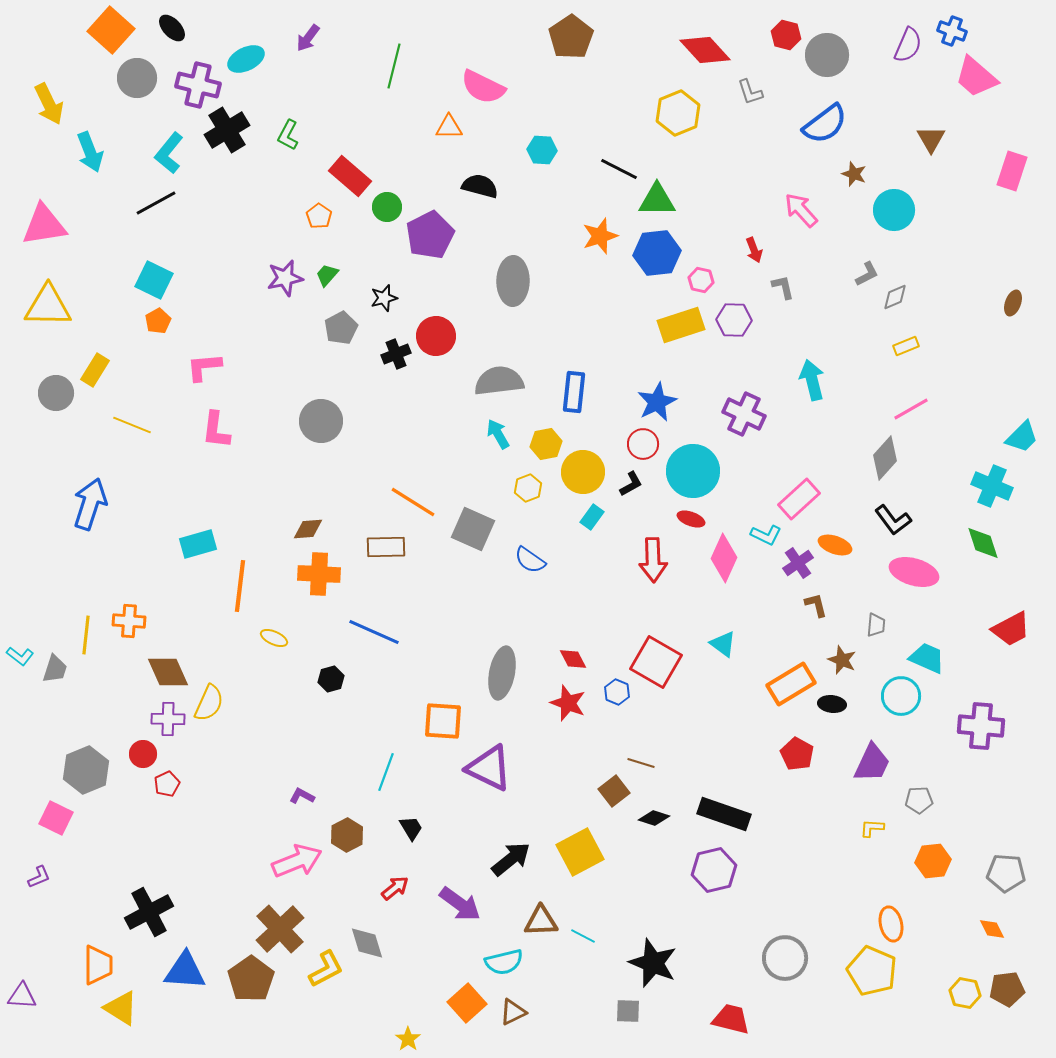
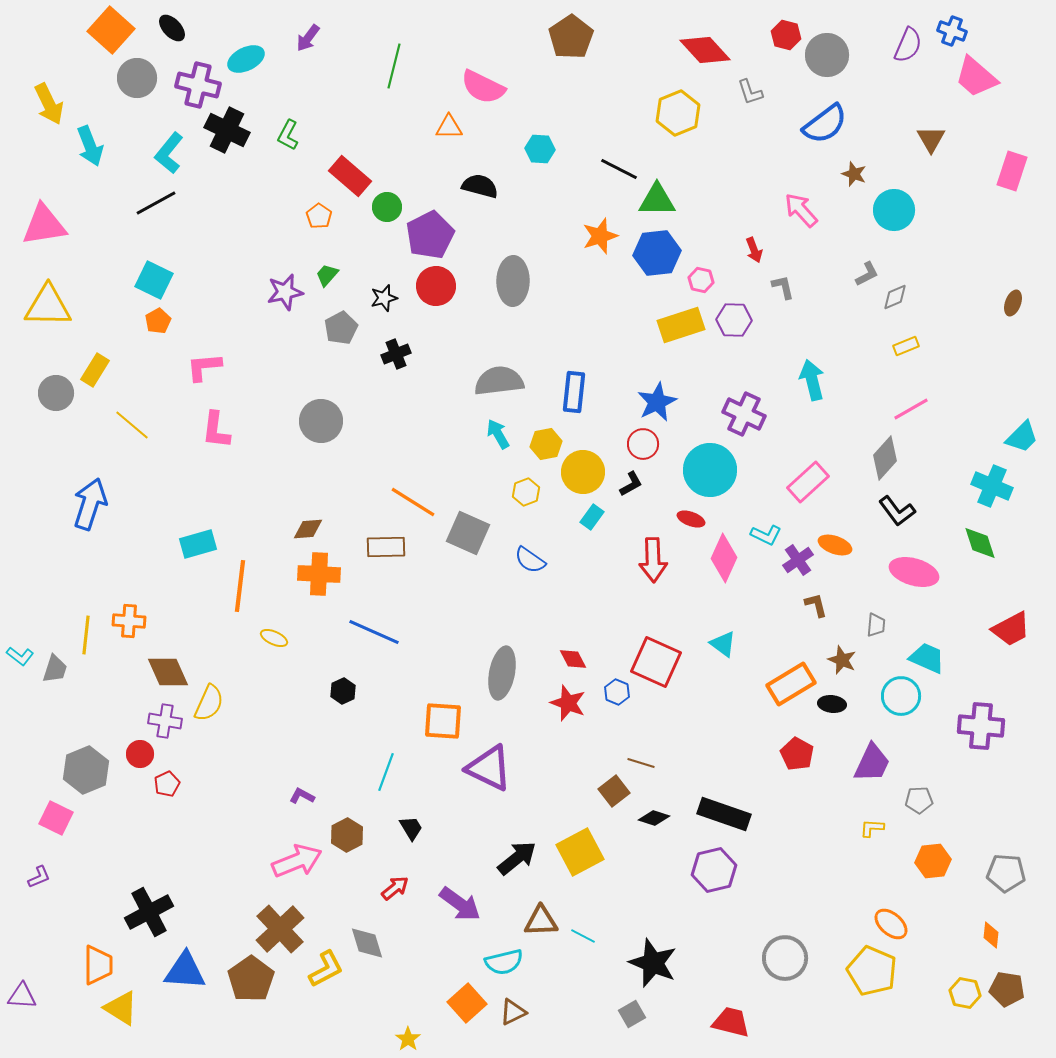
black cross at (227, 130): rotated 33 degrees counterclockwise
cyan hexagon at (542, 150): moved 2 px left, 1 px up
cyan arrow at (90, 152): moved 6 px up
purple star at (285, 278): moved 14 px down
red circle at (436, 336): moved 50 px up
yellow line at (132, 425): rotated 18 degrees clockwise
cyan circle at (693, 471): moved 17 px right, 1 px up
yellow hexagon at (528, 488): moved 2 px left, 4 px down
pink rectangle at (799, 499): moved 9 px right, 17 px up
black L-shape at (893, 520): moved 4 px right, 9 px up
gray square at (473, 529): moved 5 px left, 4 px down
green diamond at (983, 543): moved 3 px left
purple cross at (798, 563): moved 3 px up
red square at (656, 662): rotated 6 degrees counterclockwise
black hexagon at (331, 679): moved 12 px right, 12 px down; rotated 10 degrees counterclockwise
purple cross at (168, 719): moved 3 px left, 2 px down; rotated 8 degrees clockwise
red circle at (143, 754): moved 3 px left
black arrow at (511, 859): moved 6 px right, 1 px up
orange ellipse at (891, 924): rotated 36 degrees counterclockwise
orange diamond at (992, 929): moved 1 px left, 6 px down; rotated 32 degrees clockwise
brown pentagon at (1007, 989): rotated 16 degrees clockwise
gray square at (628, 1011): moved 4 px right, 3 px down; rotated 32 degrees counterclockwise
red trapezoid at (731, 1019): moved 3 px down
